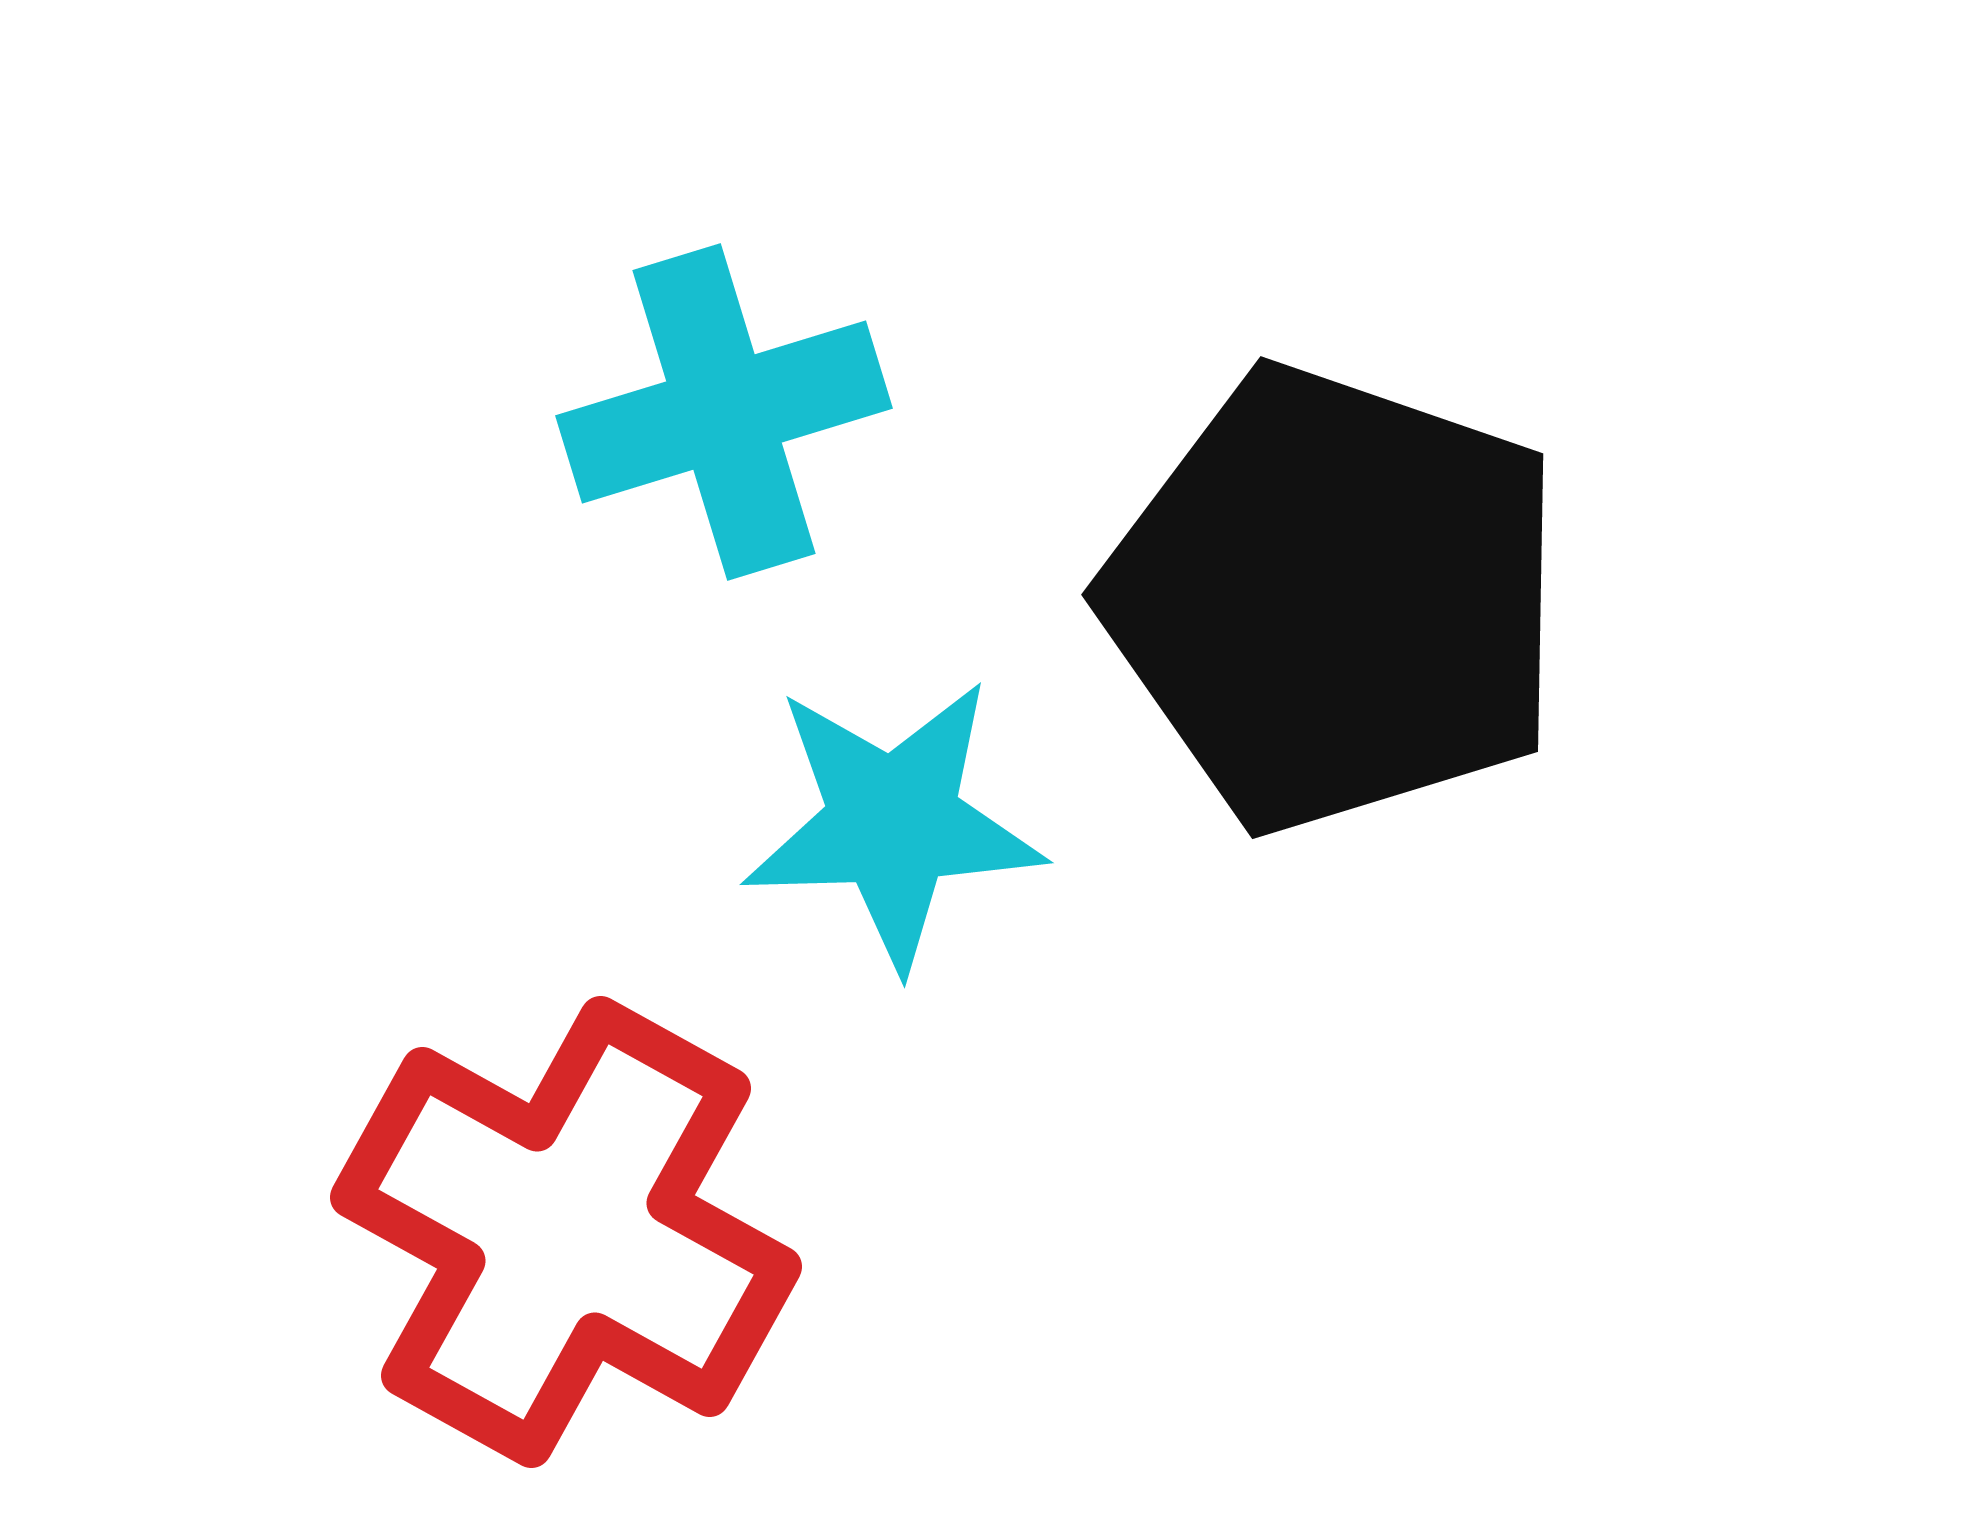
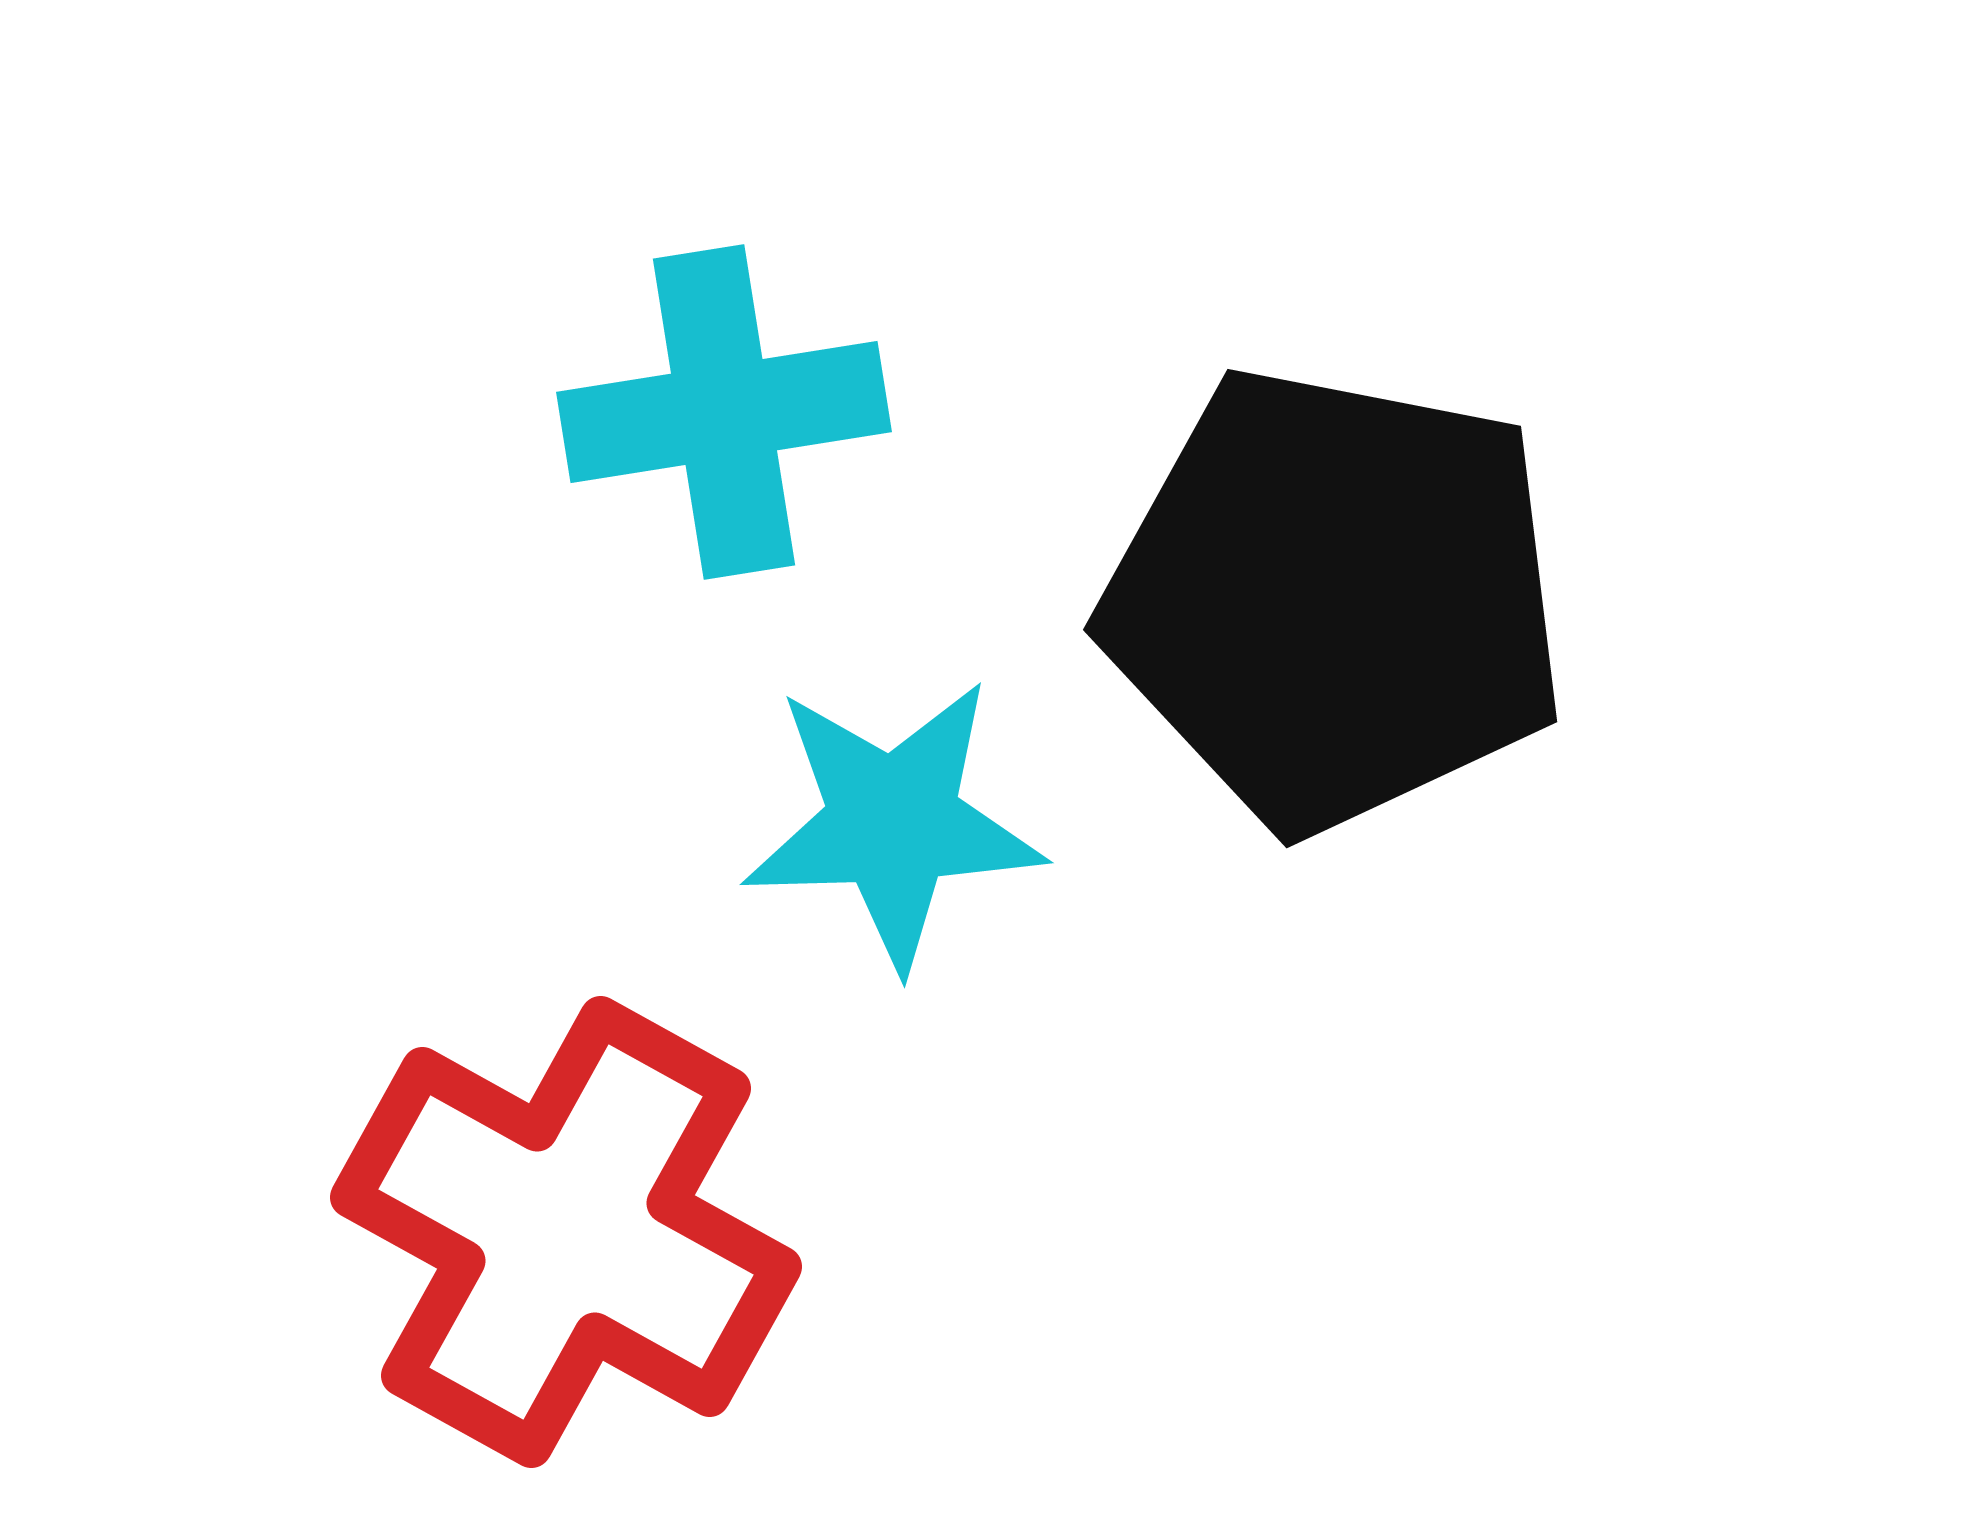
cyan cross: rotated 8 degrees clockwise
black pentagon: rotated 8 degrees counterclockwise
